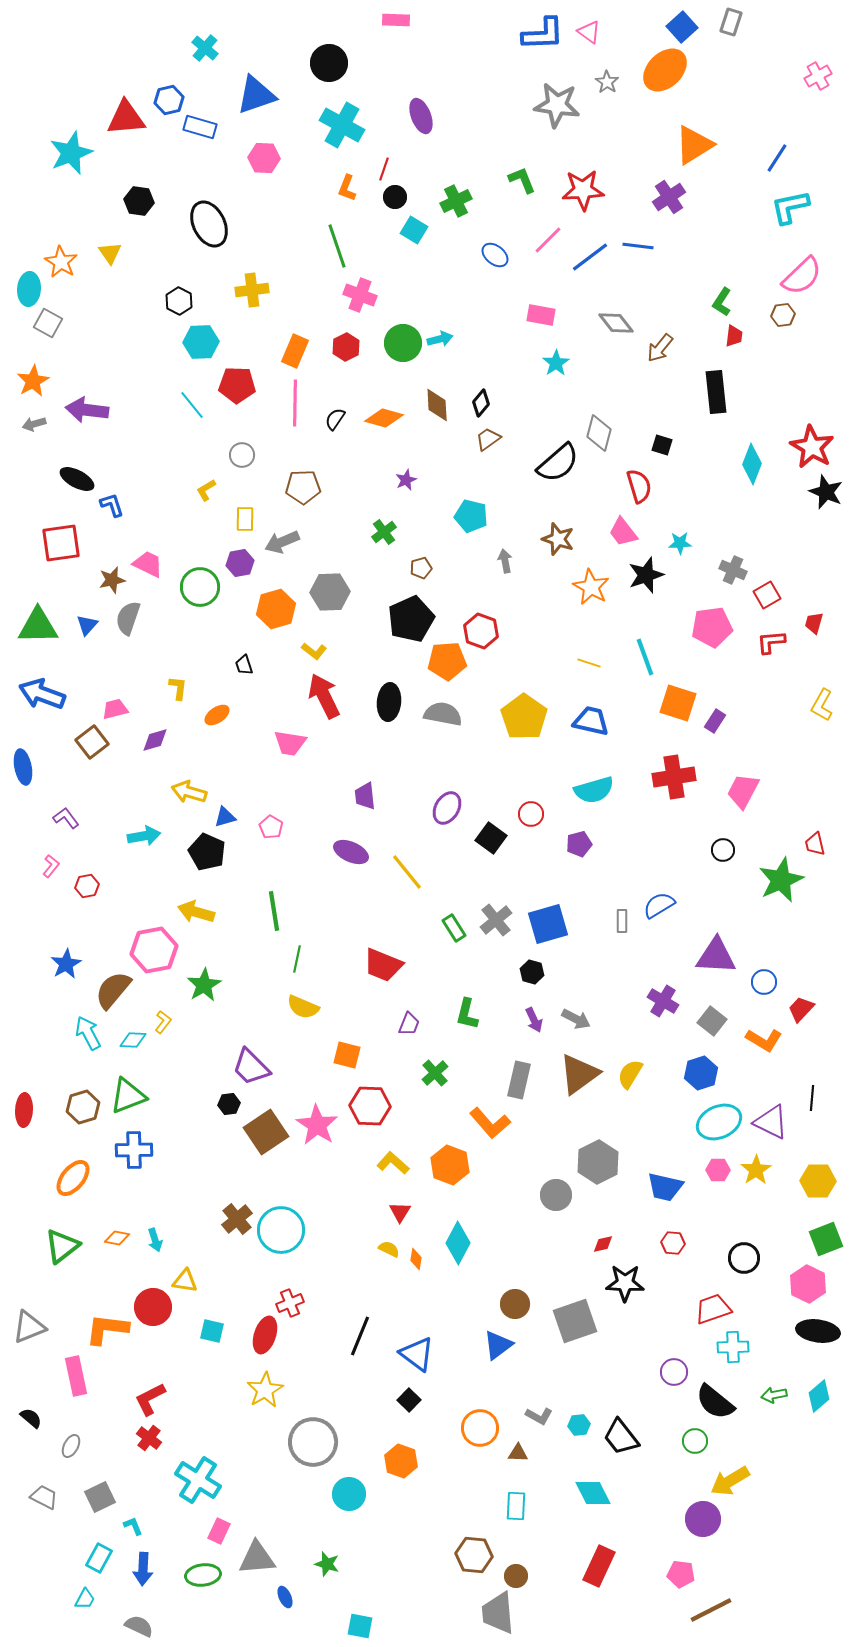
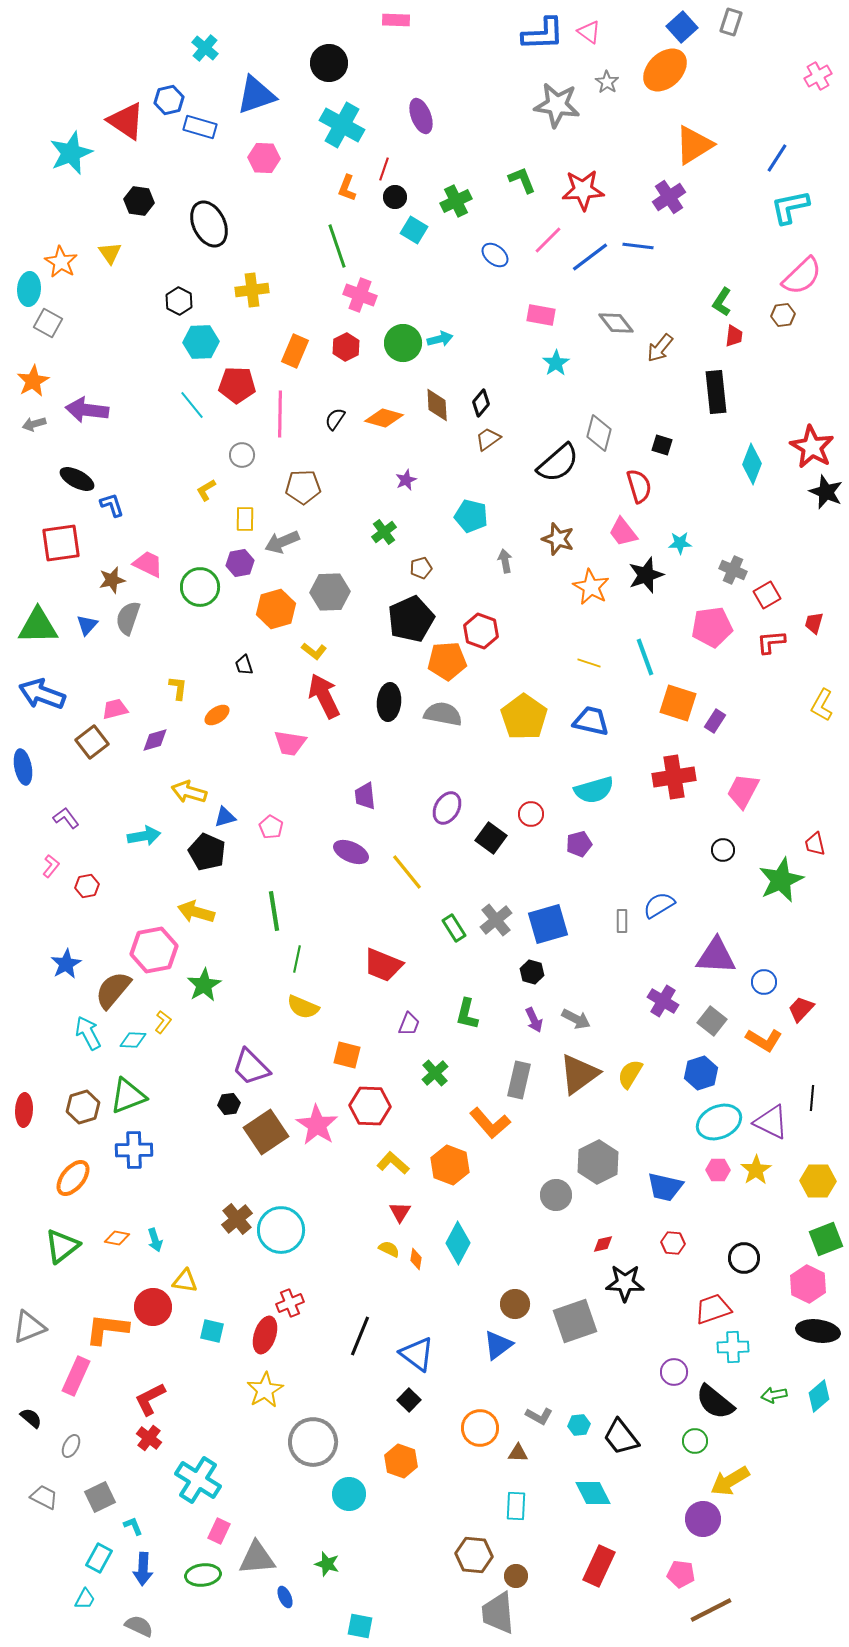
red triangle at (126, 118): moved 3 px down; rotated 39 degrees clockwise
pink line at (295, 403): moved 15 px left, 11 px down
pink rectangle at (76, 1376): rotated 36 degrees clockwise
